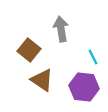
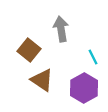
purple hexagon: moved 1 px down; rotated 24 degrees clockwise
